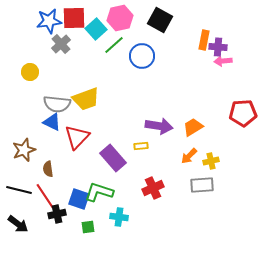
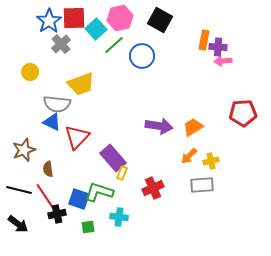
blue star: rotated 25 degrees counterclockwise
yellow trapezoid: moved 5 px left, 15 px up
yellow rectangle: moved 19 px left, 27 px down; rotated 64 degrees counterclockwise
